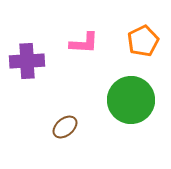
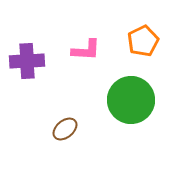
pink L-shape: moved 2 px right, 7 px down
brown ellipse: moved 2 px down
